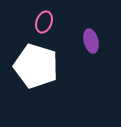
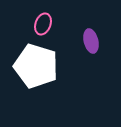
pink ellipse: moved 1 px left, 2 px down
